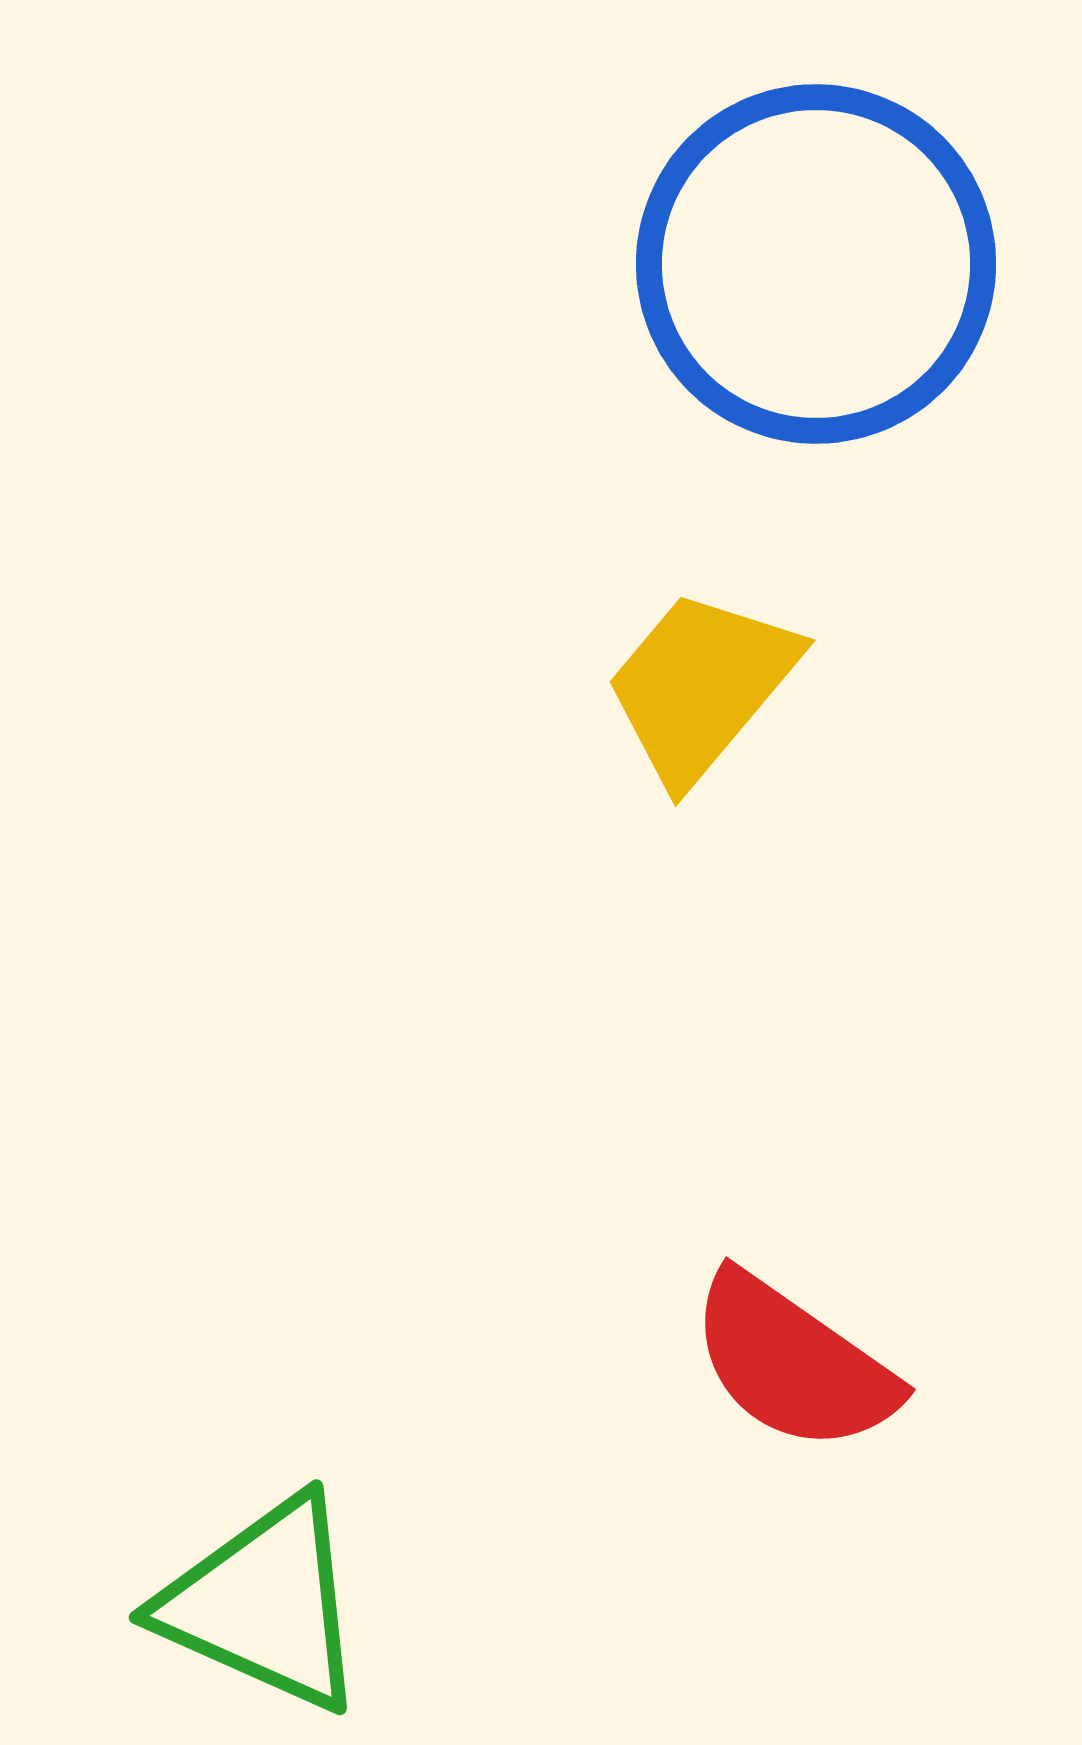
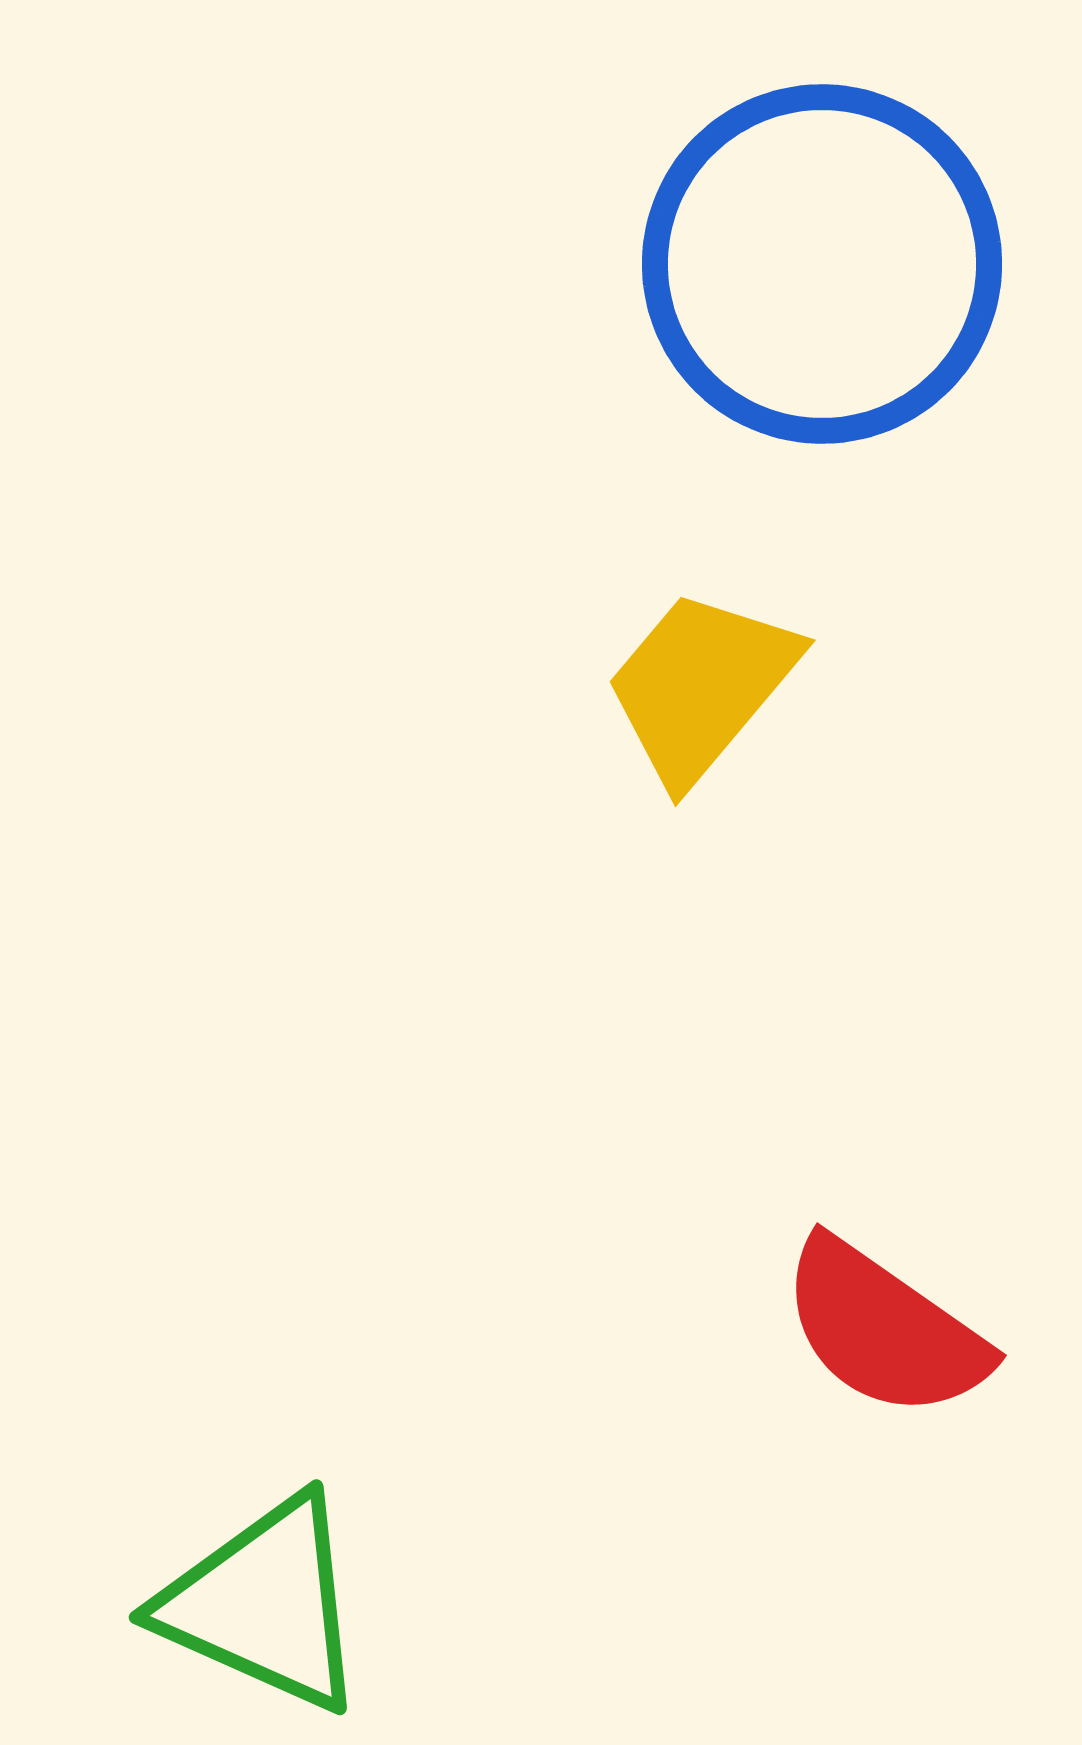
blue circle: moved 6 px right
red semicircle: moved 91 px right, 34 px up
